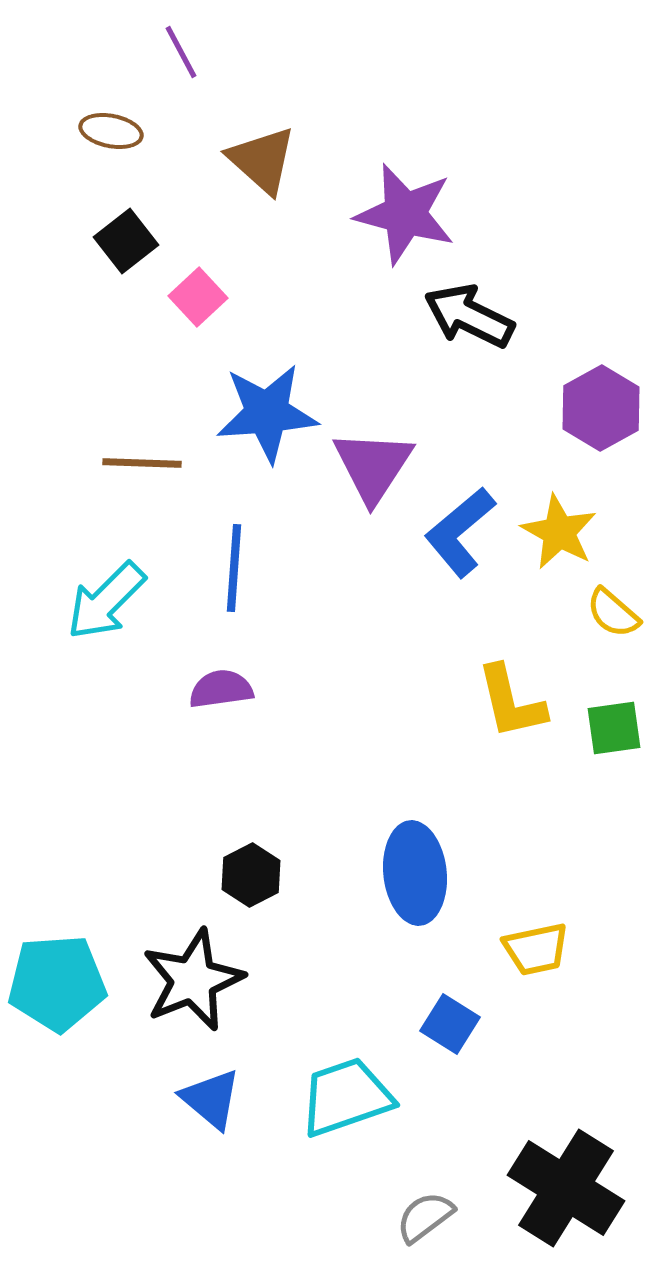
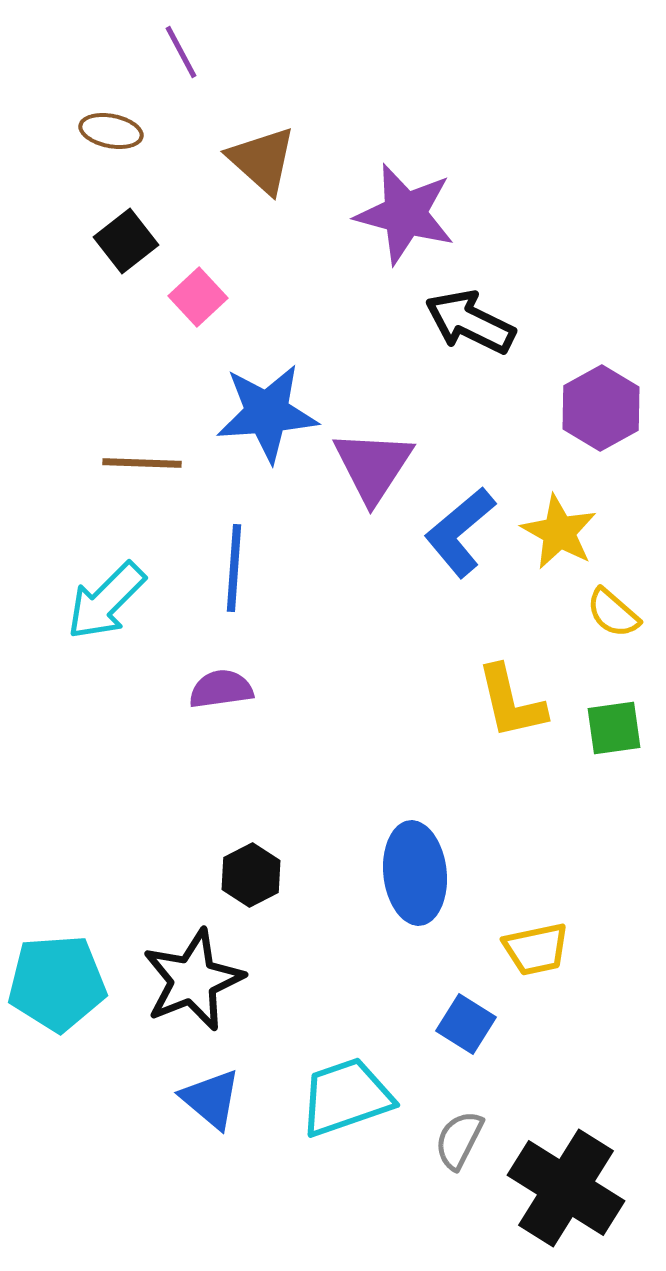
black arrow: moved 1 px right, 6 px down
blue square: moved 16 px right
gray semicircle: moved 34 px right, 77 px up; rotated 26 degrees counterclockwise
